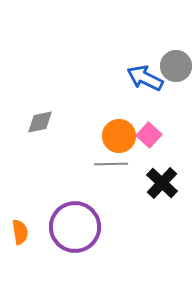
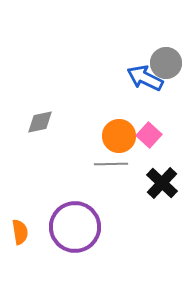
gray circle: moved 10 px left, 3 px up
